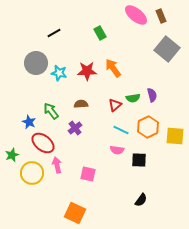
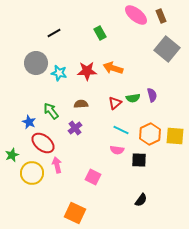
orange arrow: rotated 36 degrees counterclockwise
red triangle: moved 2 px up
orange hexagon: moved 2 px right, 7 px down
pink square: moved 5 px right, 3 px down; rotated 14 degrees clockwise
